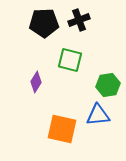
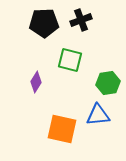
black cross: moved 2 px right
green hexagon: moved 2 px up
